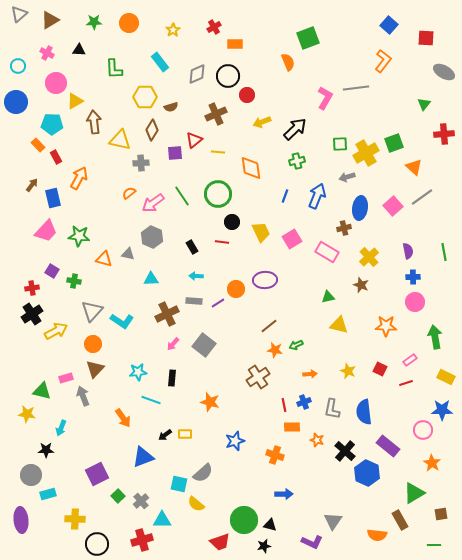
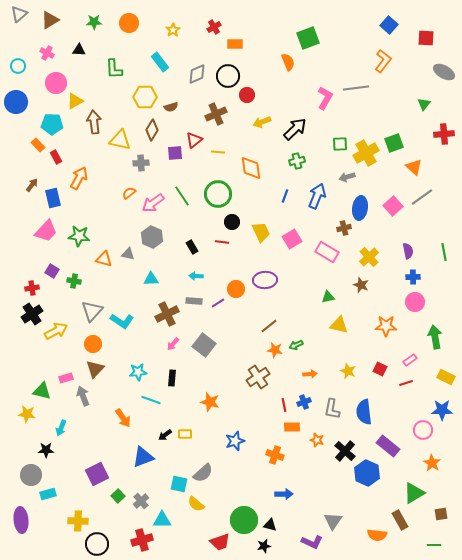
yellow cross at (75, 519): moved 3 px right, 2 px down
